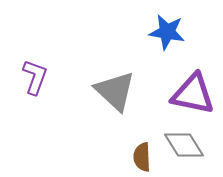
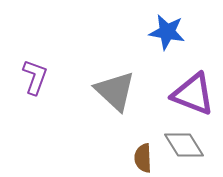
purple triangle: rotated 9 degrees clockwise
brown semicircle: moved 1 px right, 1 px down
